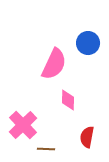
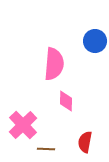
blue circle: moved 7 px right, 2 px up
pink semicircle: rotated 20 degrees counterclockwise
pink diamond: moved 2 px left, 1 px down
red semicircle: moved 2 px left, 5 px down
